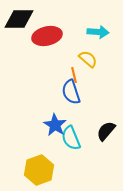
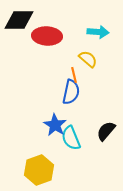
black diamond: moved 1 px down
red ellipse: rotated 16 degrees clockwise
blue semicircle: rotated 150 degrees counterclockwise
